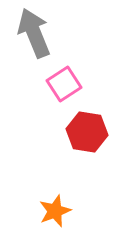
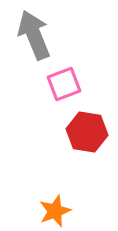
gray arrow: moved 2 px down
pink square: rotated 12 degrees clockwise
